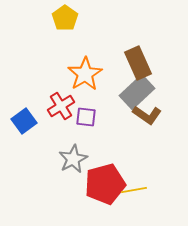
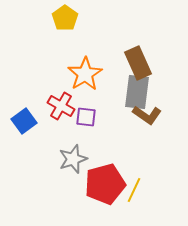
gray rectangle: rotated 40 degrees counterclockwise
red cross: rotated 28 degrees counterclockwise
gray star: rotated 8 degrees clockwise
yellow line: rotated 55 degrees counterclockwise
